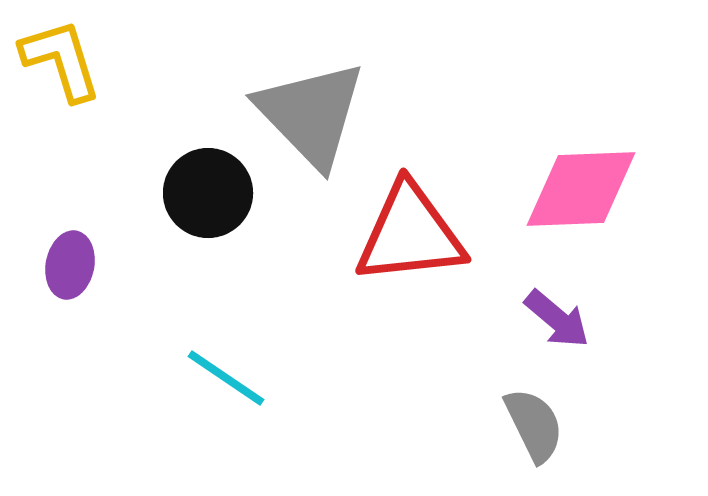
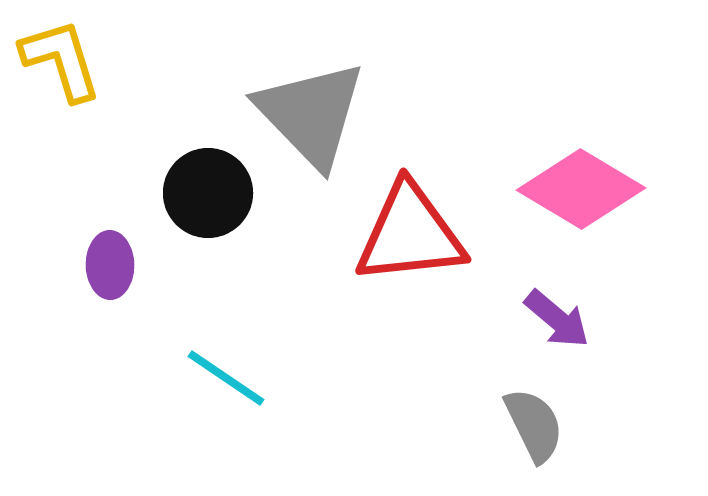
pink diamond: rotated 33 degrees clockwise
purple ellipse: moved 40 px right; rotated 12 degrees counterclockwise
